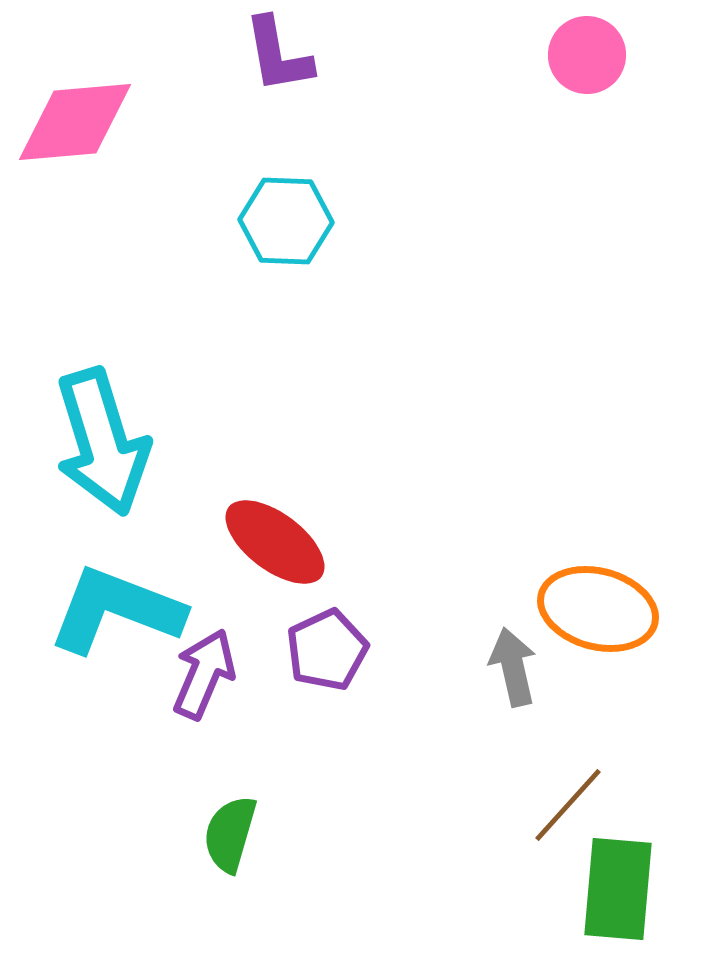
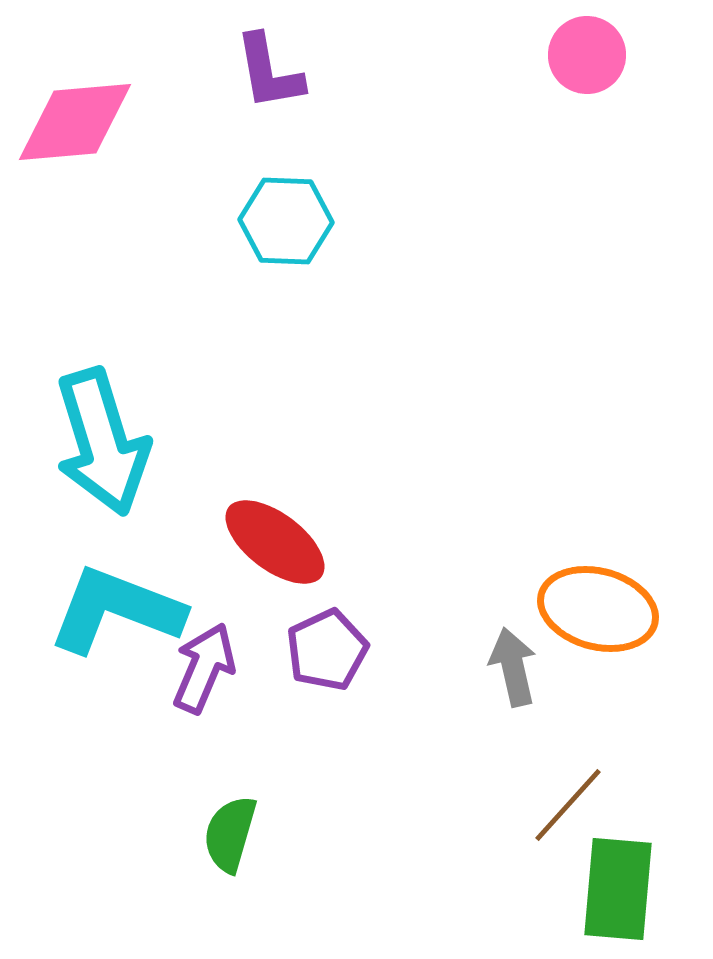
purple L-shape: moved 9 px left, 17 px down
purple arrow: moved 6 px up
